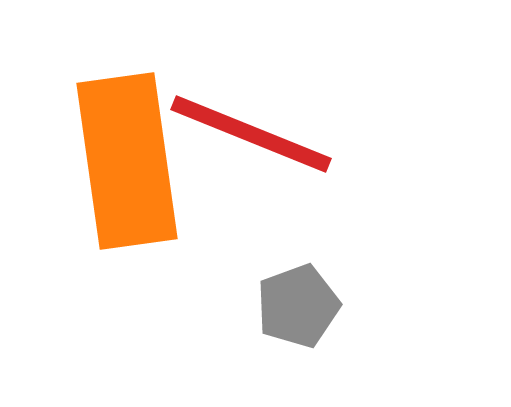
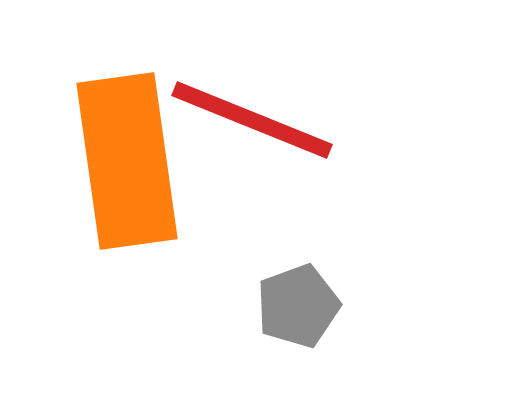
red line: moved 1 px right, 14 px up
